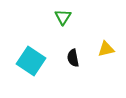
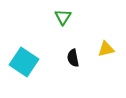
cyan square: moved 7 px left, 1 px down
